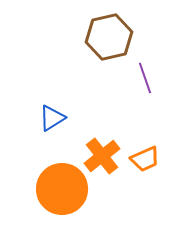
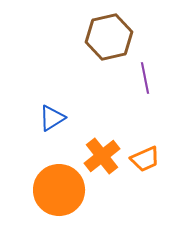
purple line: rotated 8 degrees clockwise
orange circle: moved 3 px left, 1 px down
